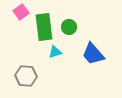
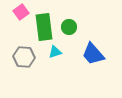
gray hexagon: moved 2 px left, 19 px up
